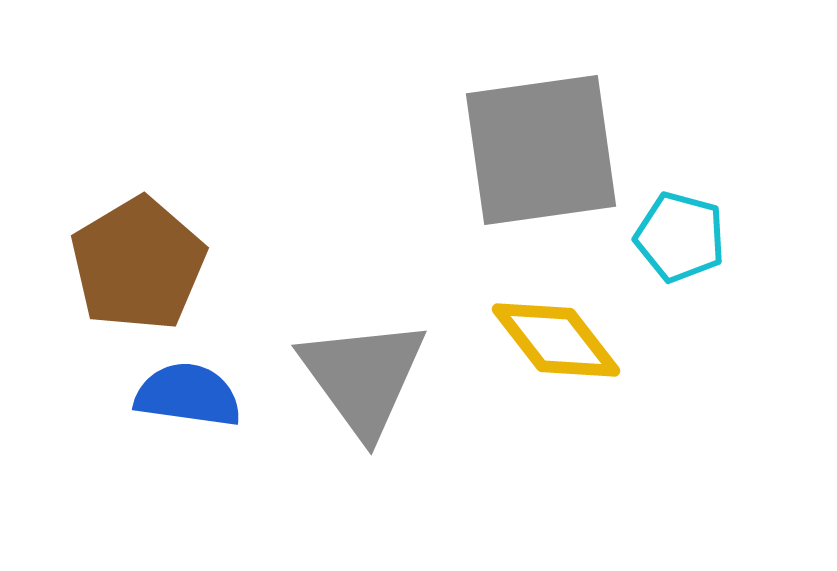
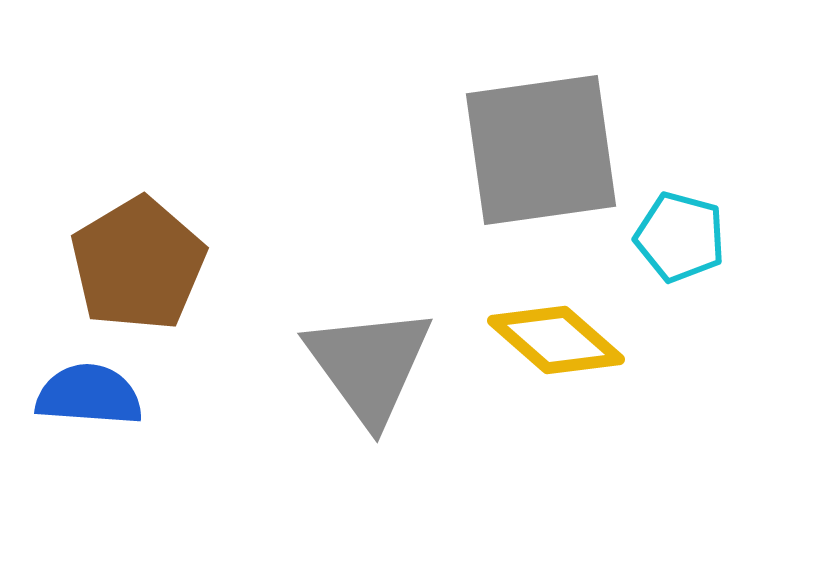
yellow diamond: rotated 11 degrees counterclockwise
gray triangle: moved 6 px right, 12 px up
blue semicircle: moved 99 px left; rotated 4 degrees counterclockwise
